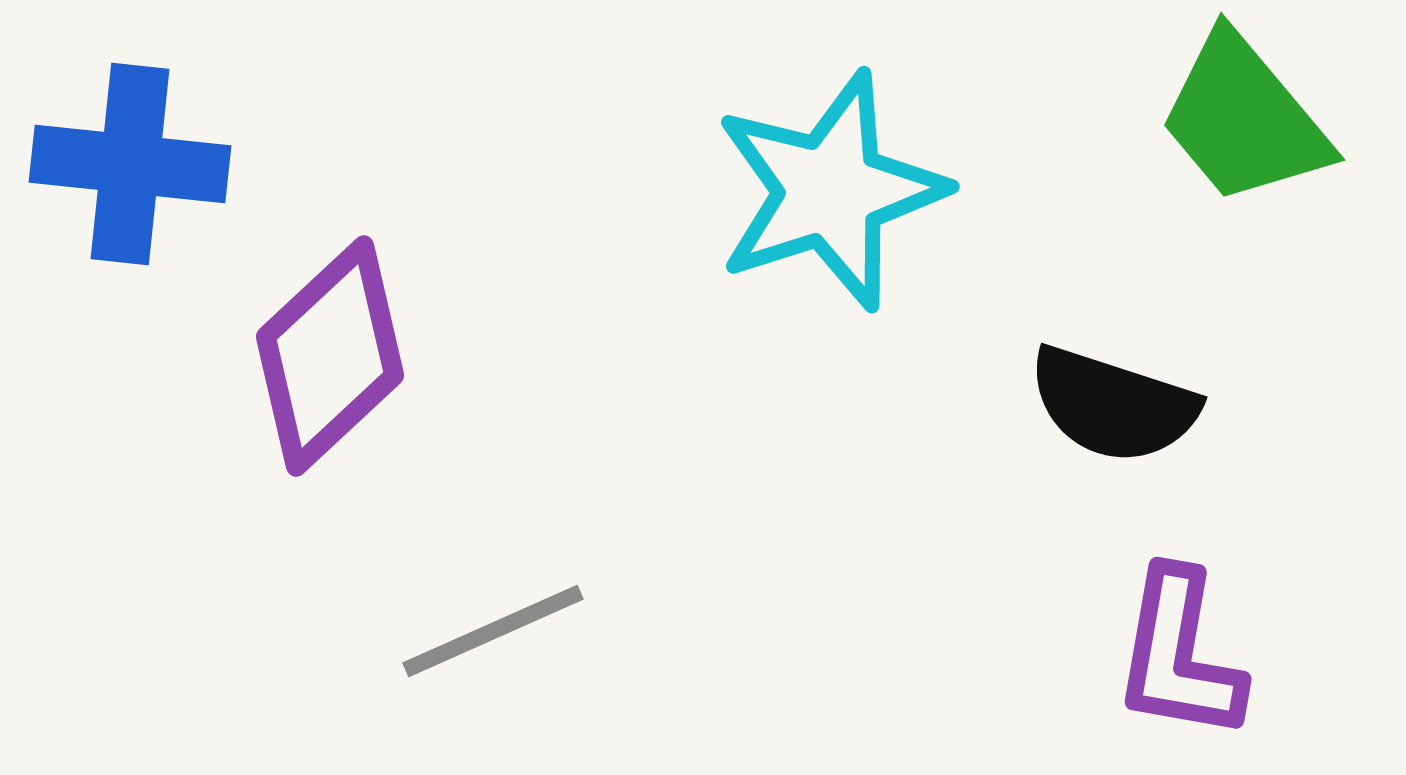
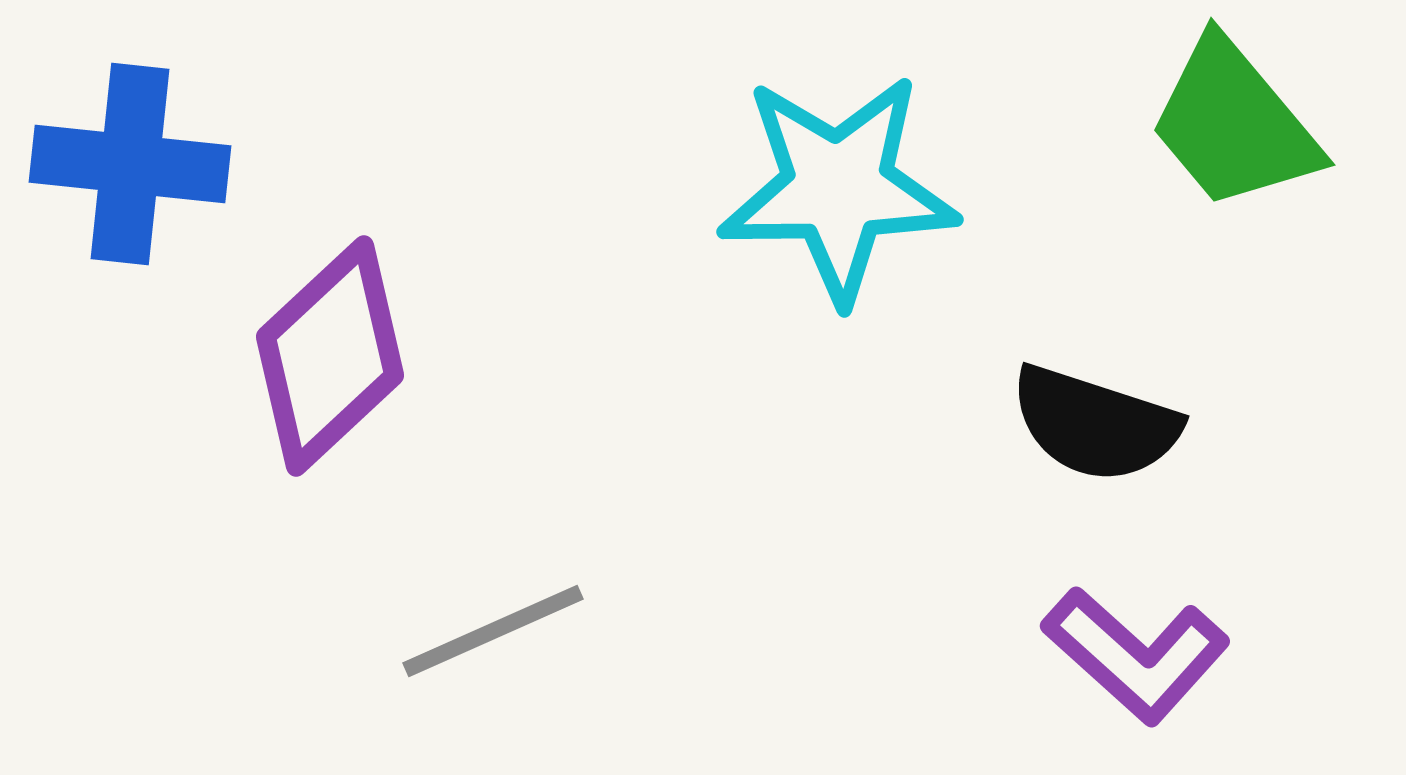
green trapezoid: moved 10 px left, 5 px down
cyan star: moved 8 px right, 3 px up; rotated 17 degrees clockwise
black semicircle: moved 18 px left, 19 px down
purple L-shape: moved 43 px left; rotated 58 degrees counterclockwise
